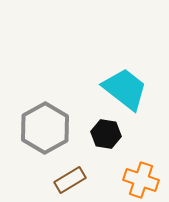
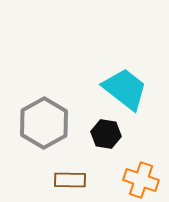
gray hexagon: moved 1 px left, 5 px up
brown rectangle: rotated 32 degrees clockwise
